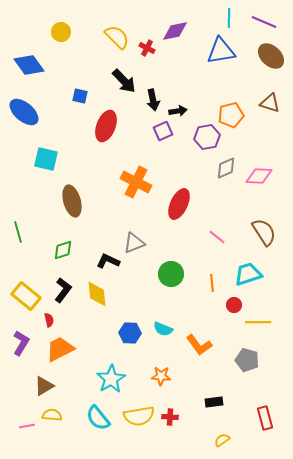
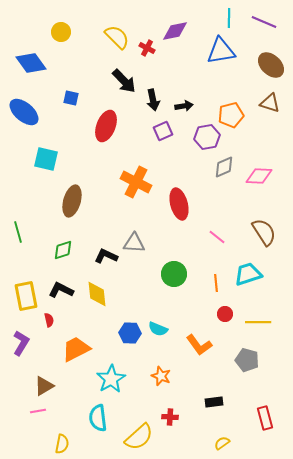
brown ellipse at (271, 56): moved 9 px down
blue diamond at (29, 65): moved 2 px right, 2 px up
blue square at (80, 96): moved 9 px left, 2 px down
black arrow at (178, 111): moved 6 px right, 5 px up
gray diamond at (226, 168): moved 2 px left, 1 px up
brown ellipse at (72, 201): rotated 32 degrees clockwise
red ellipse at (179, 204): rotated 40 degrees counterclockwise
gray triangle at (134, 243): rotated 25 degrees clockwise
black L-shape at (108, 261): moved 2 px left, 5 px up
green circle at (171, 274): moved 3 px right
orange line at (212, 283): moved 4 px right
black L-shape at (63, 290): moved 2 px left; rotated 100 degrees counterclockwise
yellow rectangle at (26, 296): rotated 40 degrees clockwise
red circle at (234, 305): moved 9 px left, 9 px down
cyan semicircle at (163, 329): moved 5 px left
orange trapezoid at (60, 349): moved 16 px right
orange star at (161, 376): rotated 18 degrees clockwise
yellow semicircle at (52, 415): moved 10 px right, 29 px down; rotated 96 degrees clockwise
yellow semicircle at (139, 416): moved 21 px down; rotated 32 degrees counterclockwise
cyan semicircle at (98, 418): rotated 32 degrees clockwise
pink line at (27, 426): moved 11 px right, 15 px up
yellow semicircle at (222, 440): moved 3 px down
